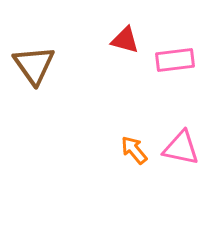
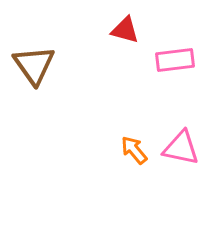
red triangle: moved 10 px up
